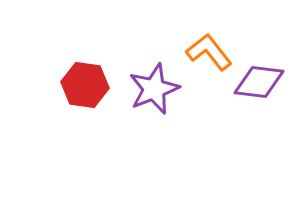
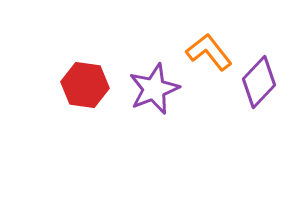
purple diamond: rotated 54 degrees counterclockwise
